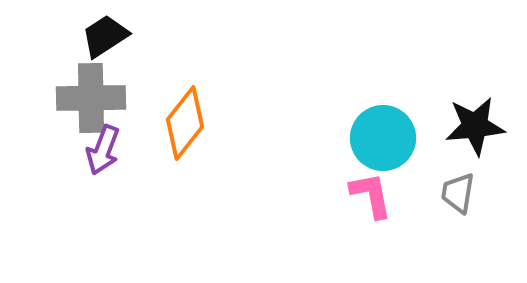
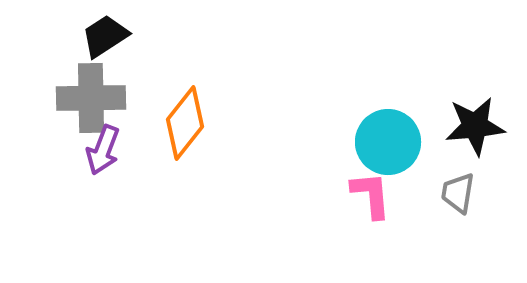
cyan circle: moved 5 px right, 4 px down
pink L-shape: rotated 6 degrees clockwise
